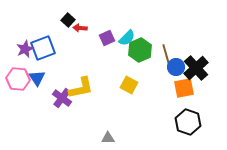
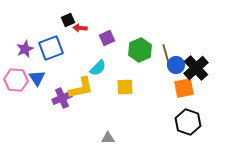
black square: rotated 24 degrees clockwise
cyan semicircle: moved 29 px left, 30 px down
blue square: moved 8 px right
blue circle: moved 2 px up
pink hexagon: moved 2 px left, 1 px down
yellow square: moved 4 px left, 2 px down; rotated 30 degrees counterclockwise
purple cross: rotated 30 degrees clockwise
